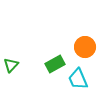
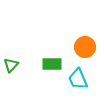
green rectangle: moved 3 px left; rotated 30 degrees clockwise
